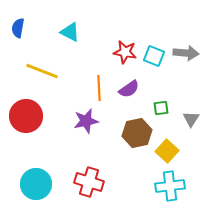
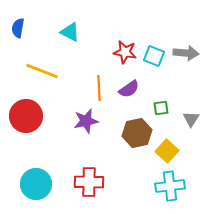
red cross: rotated 16 degrees counterclockwise
